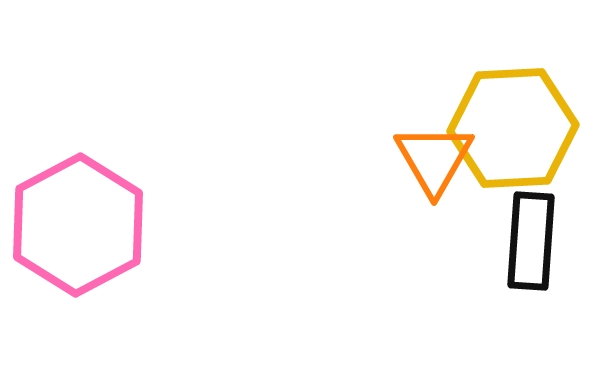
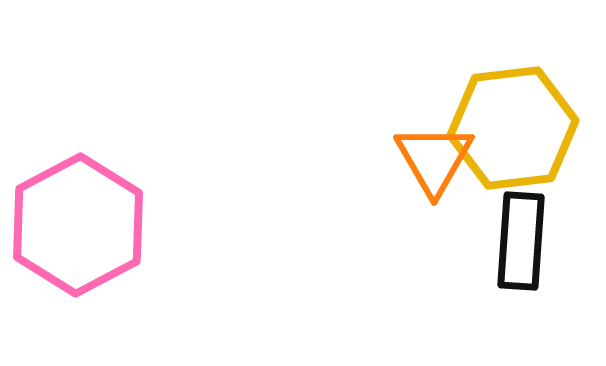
yellow hexagon: rotated 4 degrees counterclockwise
black rectangle: moved 10 px left
